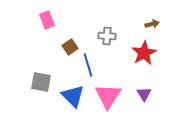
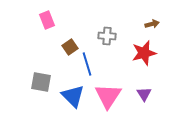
red star: rotated 15 degrees clockwise
blue line: moved 1 px left, 1 px up
